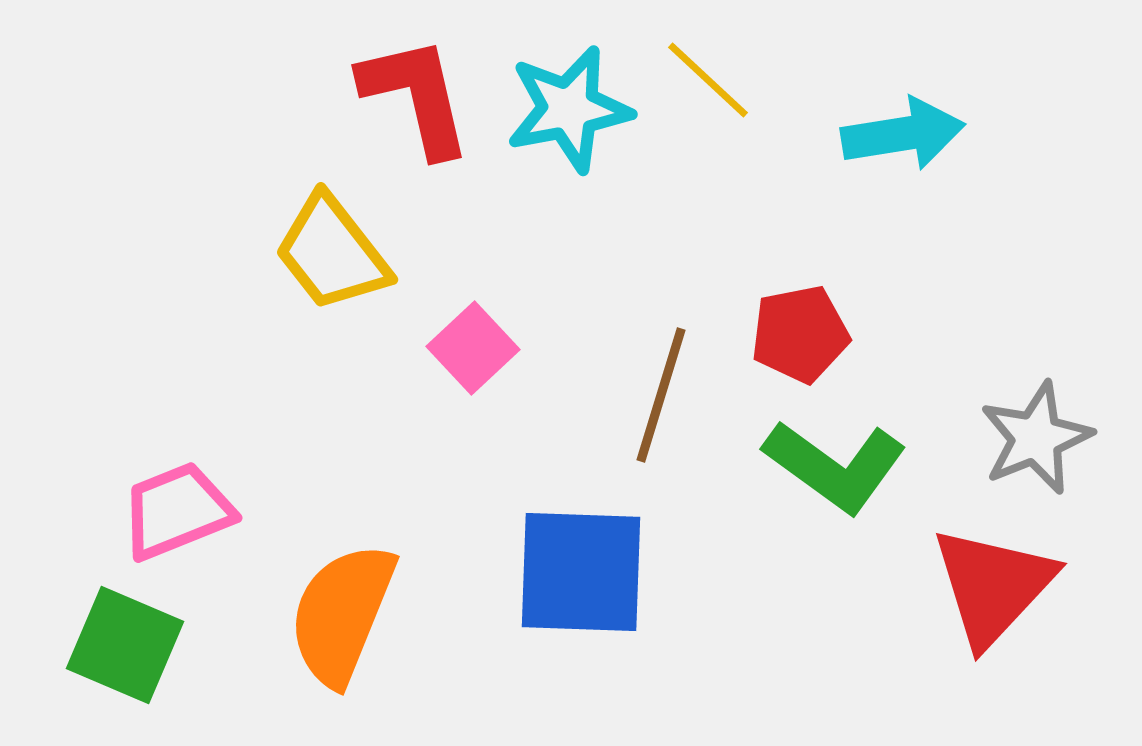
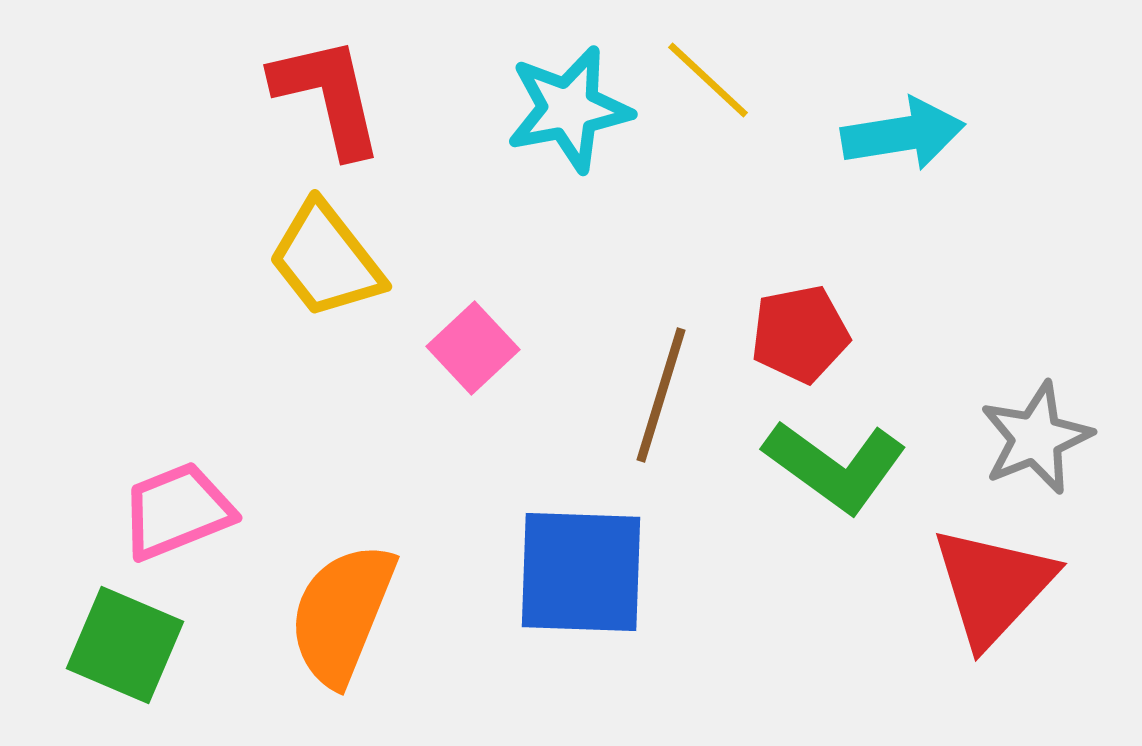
red L-shape: moved 88 px left
yellow trapezoid: moved 6 px left, 7 px down
